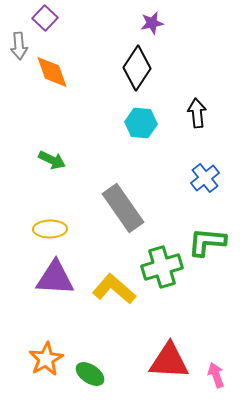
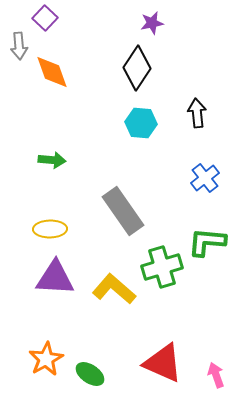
green arrow: rotated 20 degrees counterclockwise
gray rectangle: moved 3 px down
red triangle: moved 6 px left, 2 px down; rotated 21 degrees clockwise
